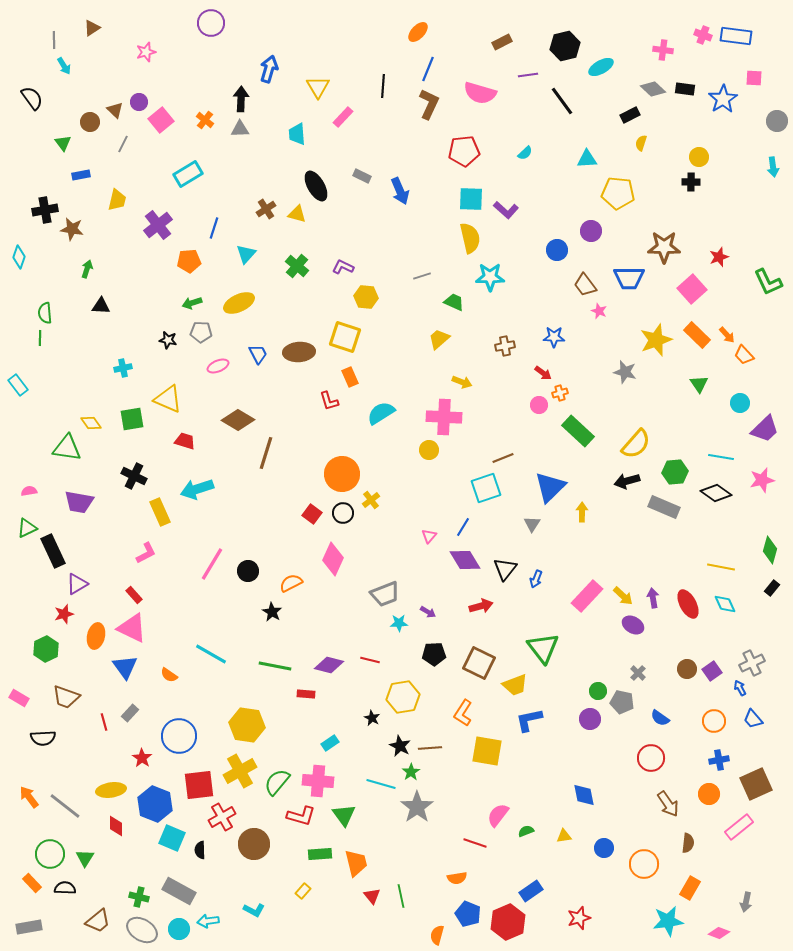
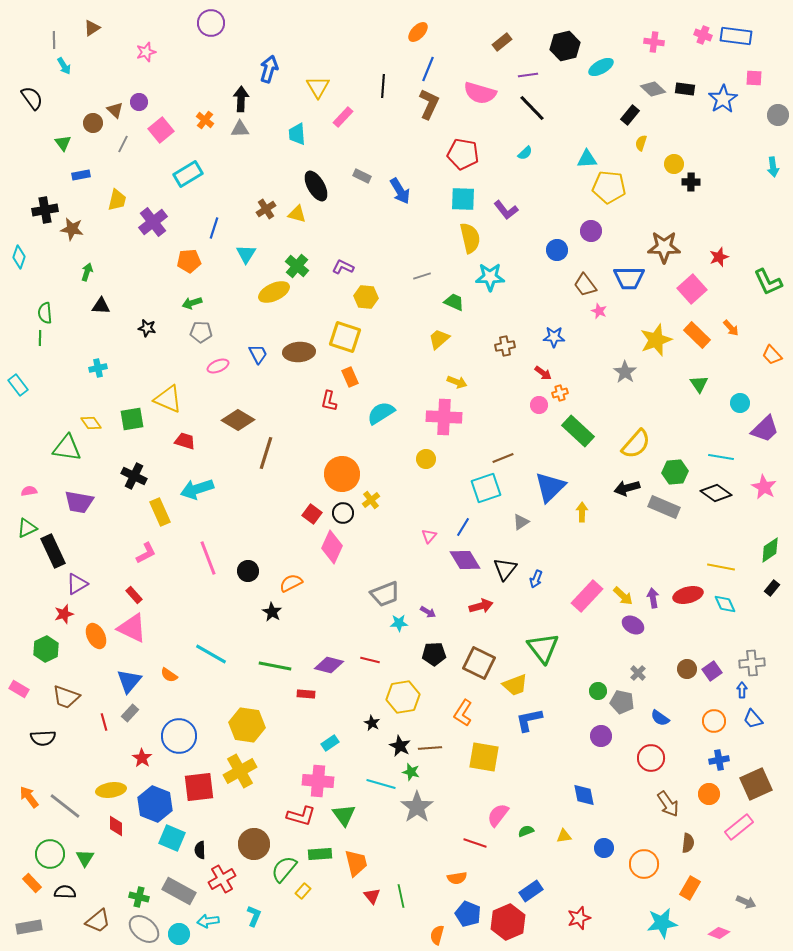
brown rectangle at (502, 42): rotated 12 degrees counterclockwise
pink cross at (663, 50): moved 9 px left, 8 px up
black line at (562, 101): moved 30 px left, 7 px down; rotated 8 degrees counterclockwise
black rectangle at (630, 115): rotated 24 degrees counterclockwise
pink square at (161, 120): moved 10 px down
gray circle at (777, 121): moved 1 px right, 6 px up
brown circle at (90, 122): moved 3 px right, 1 px down
red pentagon at (464, 151): moved 1 px left, 3 px down; rotated 16 degrees clockwise
yellow circle at (699, 157): moved 25 px left, 7 px down
blue arrow at (400, 191): rotated 8 degrees counterclockwise
yellow pentagon at (618, 193): moved 9 px left, 6 px up
cyan square at (471, 199): moved 8 px left
purple L-shape at (506, 210): rotated 10 degrees clockwise
purple cross at (158, 225): moved 5 px left, 3 px up
cyan triangle at (246, 254): rotated 10 degrees counterclockwise
green arrow at (87, 269): moved 3 px down
yellow ellipse at (239, 303): moved 35 px right, 11 px up
orange arrow at (727, 335): moved 4 px right, 7 px up
black star at (168, 340): moved 21 px left, 12 px up
orange trapezoid at (744, 355): moved 28 px right
cyan cross at (123, 368): moved 25 px left
gray star at (625, 372): rotated 20 degrees clockwise
yellow arrow at (462, 382): moved 5 px left
red L-shape at (329, 401): rotated 30 degrees clockwise
yellow circle at (429, 450): moved 3 px left, 9 px down
pink star at (762, 480): moved 2 px right, 7 px down; rotated 30 degrees counterclockwise
black arrow at (627, 481): moved 7 px down
gray triangle at (532, 524): moved 11 px left, 2 px up; rotated 24 degrees clockwise
green diamond at (770, 550): rotated 40 degrees clockwise
pink diamond at (333, 559): moved 1 px left, 12 px up
pink line at (212, 564): moved 4 px left, 6 px up; rotated 52 degrees counterclockwise
red ellipse at (688, 604): moved 9 px up; rotated 76 degrees counterclockwise
orange ellipse at (96, 636): rotated 40 degrees counterclockwise
gray cross at (752, 663): rotated 20 degrees clockwise
blue triangle at (125, 667): moved 4 px right, 14 px down; rotated 16 degrees clockwise
blue arrow at (740, 688): moved 2 px right, 2 px down; rotated 28 degrees clockwise
pink rectangle at (19, 698): moved 9 px up
black star at (372, 718): moved 5 px down
purple circle at (590, 719): moved 11 px right, 17 px down
yellow square at (487, 751): moved 3 px left, 6 px down
green star at (411, 772): rotated 24 degrees counterclockwise
green semicircle at (277, 782): moved 7 px right, 87 px down
red square at (199, 785): moved 2 px down
red cross at (222, 817): moved 62 px down
black semicircle at (65, 888): moved 4 px down
gray arrow at (746, 902): rotated 78 degrees counterclockwise
cyan L-shape at (254, 910): moved 6 px down; rotated 95 degrees counterclockwise
cyan star at (668, 921): moved 6 px left, 2 px down
cyan circle at (179, 929): moved 5 px down
gray ellipse at (142, 930): moved 2 px right, 1 px up; rotated 8 degrees clockwise
